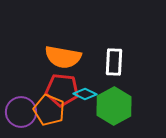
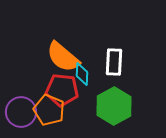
orange semicircle: rotated 30 degrees clockwise
cyan diamond: moved 3 px left, 20 px up; rotated 65 degrees clockwise
